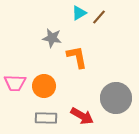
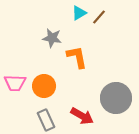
gray rectangle: moved 2 px down; rotated 65 degrees clockwise
